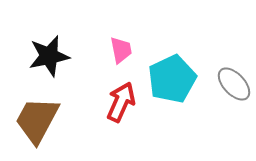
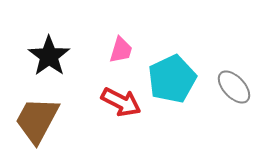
pink trapezoid: rotated 28 degrees clockwise
black star: rotated 24 degrees counterclockwise
gray ellipse: moved 3 px down
red arrow: rotated 93 degrees clockwise
